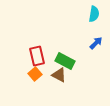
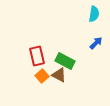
orange square: moved 7 px right, 2 px down
